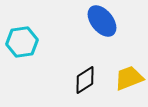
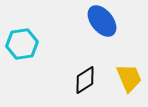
cyan hexagon: moved 2 px down
yellow trapezoid: rotated 88 degrees clockwise
